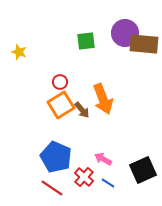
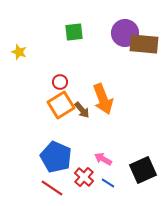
green square: moved 12 px left, 9 px up
